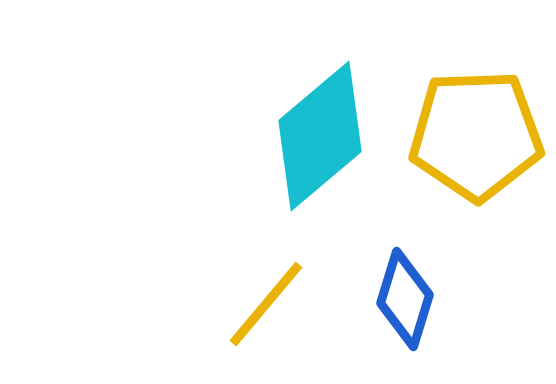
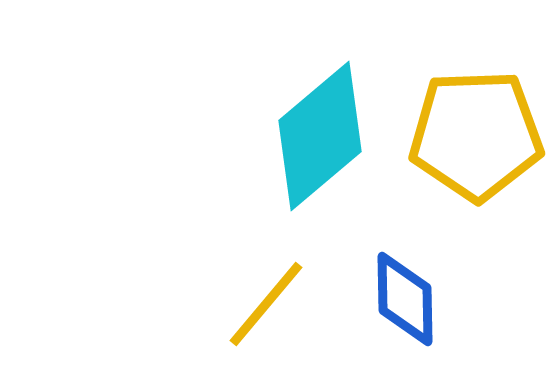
blue diamond: rotated 18 degrees counterclockwise
